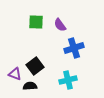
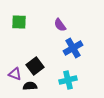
green square: moved 17 px left
blue cross: moved 1 px left; rotated 12 degrees counterclockwise
